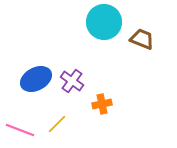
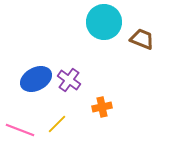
purple cross: moved 3 px left, 1 px up
orange cross: moved 3 px down
